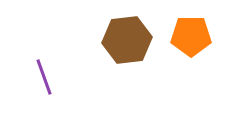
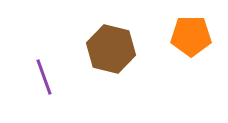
brown hexagon: moved 16 px left, 9 px down; rotated 21 degrees clockwise
